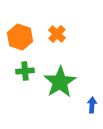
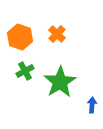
green cross: rotated 24 degrees counterclockwise
